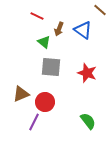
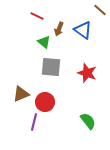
purple line: rotated 12 degrees counterclockwise
